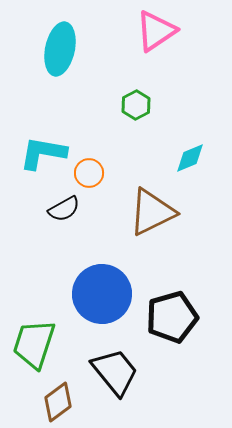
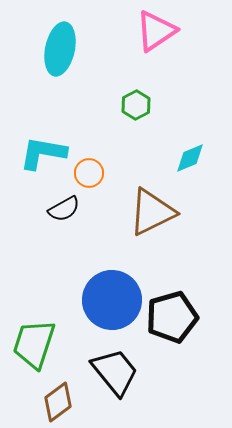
blue circle: moved 10 px right, 6 px down
